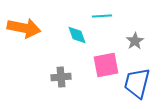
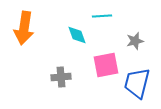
orange arrow: rotated 88 degrees clockwise
gray star: rotated 18 degrees clockwise
